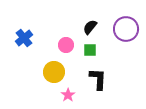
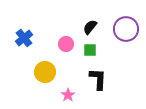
pink circle: moved 1 px up
yellow circle: moved 9 px left
